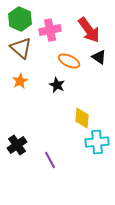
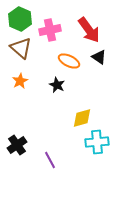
yellow diamond: rotated 70 degrees clockwise
